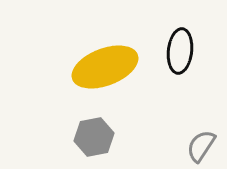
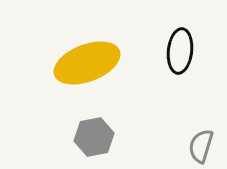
yellow ellipse: moved 18 px left, 4 px up
gray semicircle: rotated 16 degrees counterclockwise
